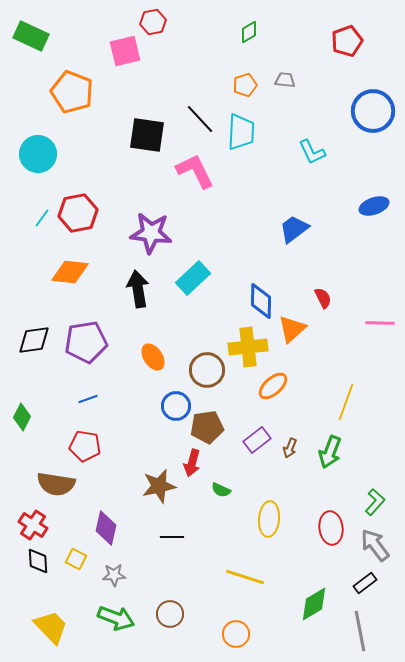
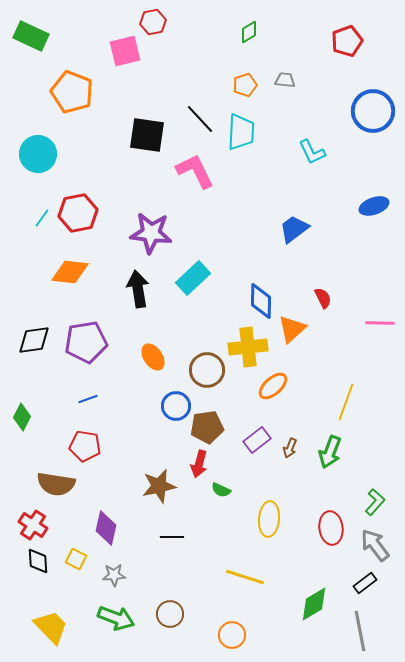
red arrow at (192, 463): moved 7 px right, 1 px down
orange circle at (236, 634): moved 4 px left, 1 px down
